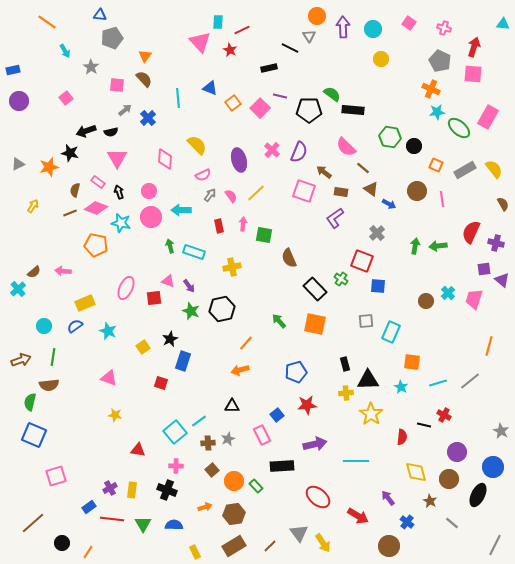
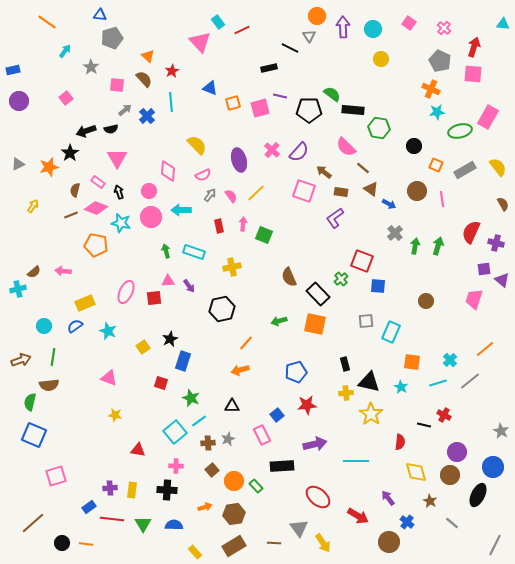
cyan rectangle at (218, 22): rotated 40 degrees counterclockwise
pink cross at (444, 28): rotated 24 degrees clockwise
red star at (230, 50): moved 58 px left, 21 px down; rotated 16 degrees clockwise
cyan arrow at (65, 51): rotated 112 degrees counterclockwise
orange triangle at (145, 56): moved 3 px right; rotated 24 degrees counterclockwise
cyan line at (178, 98): moved 7 px left, 4 px down
orange square at (233, 103): rotated 21 degrees clockwise
pink square at (260, 108): rotated 30 degrees clockwise
blue cross at (148, 118): moved 1 px left, 2 px up
green ellipse at (459, 128): moved 1 px right, 3 px down; rotated 55 degrees counterclockwise
black semicircle at (111, 132): moved 3 px up
green hexagon at (390, 137): moved 11 px left, 9 px up
purple semicircle at (299, 152): rotated 20 degrees clockwise
black star at (70, 153): rotated 24 degrees clockwise
pink diamond at (165, 159): moved 3 px right, 12 px down
yellow semicircle at (494, 169): moved 4 px right, 2 px up
brown line at (70, 213): moved 1 px right, 2 px down
gray cross at (377, 233): moved 18 px right
green square at (264, 235): rotated 12 degrees clockwise
green arrow at (170, 246): moved 4 px left, 5 px down
green arrow at (438, 246): rotated 114 degrees clockwise
brown semicircle at (289, 258): moved 19 px down
green cross at (341, 279): rotated 16 degrees clockwise
pink triangle at (168, 281): rotated 24 degrees counterclockwise
pink ellipse at (126, 288): moved 4 px down
cyan cross at (18, 289): rotated 28 degrees clockwise
black rectangle at (315, 289): moved 3 px right, 5 px down
cyan cross at (448, 293): moved 2 px right, 67 px down
green star at (191, 311): moved 87 px down
green arrow at (279, 321): rotated 63 degrees counterclockwise
orange line at (489, 346): moved 4 px left, 3 px down; rotated 36 degrees clockwise
black triangle at (368, 380): moved 1 px right, 2 px down; rotated 15 degrees clockwise
red semicircle at (402, 437): moved 2 px left, 5 px down
brown circle at (449, 479): moved 1 px right, 4 px up
purple cross at (110, 488): rotated 24 degrees clockwise
black cross at (167, 490): rotated 18 degrees counterclockwise
gray triangle at (299, 533): moved 5 px up
brown line at (270, 546): moved 4 px right, 3 px up; rotated 48 degrees clockwise
brown circle at (389, 546): moved 4 px up
orange line at (88, 552): moved 2 px left, 8 px up; rotated 64 degrees clockwise
yellow rectangle at (195, 552): rotated 16 degrees counterclockwise
